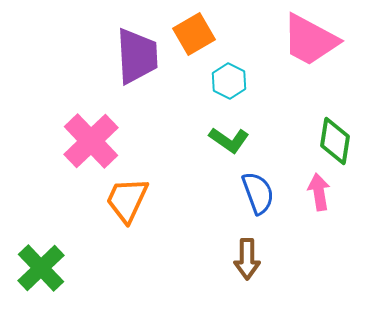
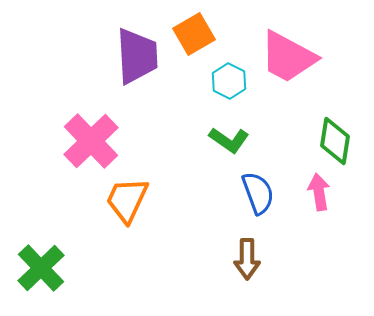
pink trapezoid: moved 22 px left, 17 px down
